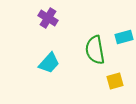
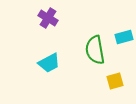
cyan trapezoid: rotated 20 degrees clockwise
